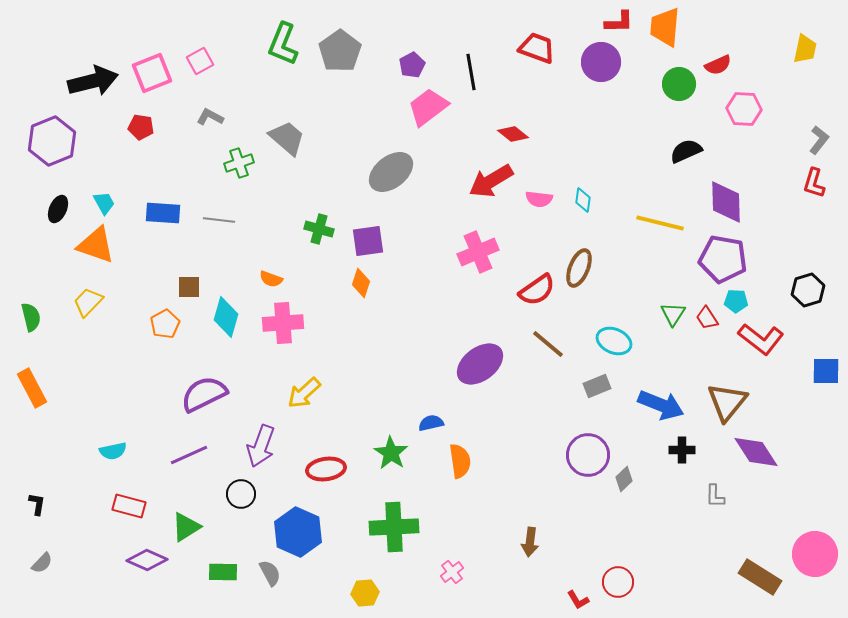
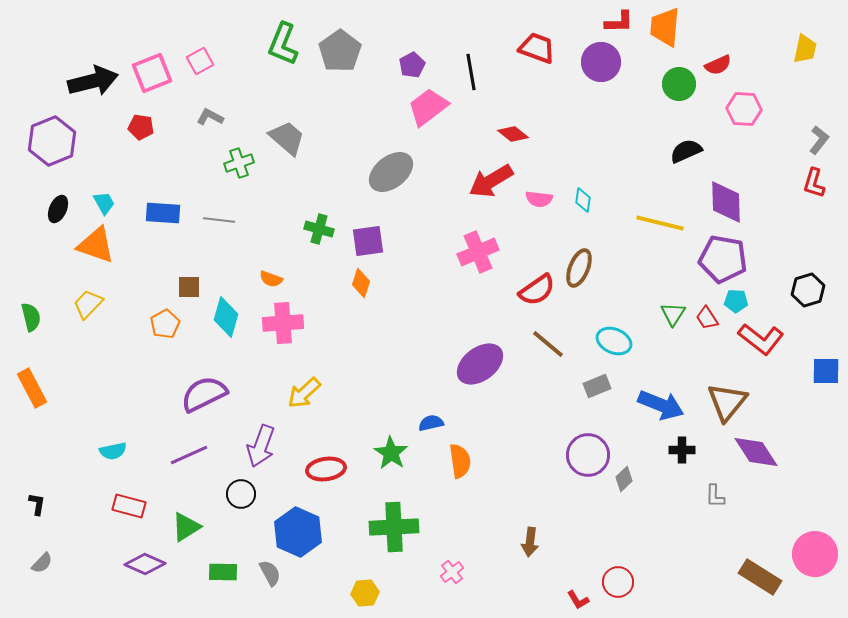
yellow trapezoid at (88, 302): moved 2 px down
purple diamond at (147, 560): moved 2 px left, 4 px down
